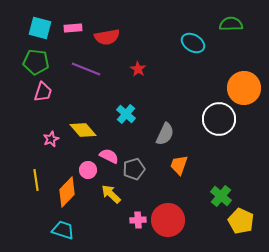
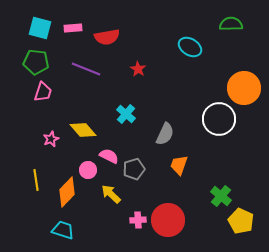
cyan ellipse: moved 3 px left, 4 px down
